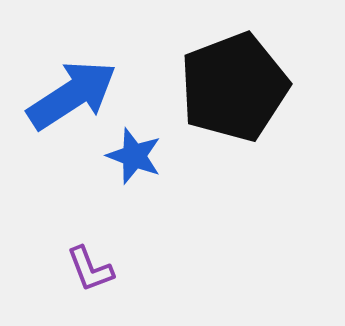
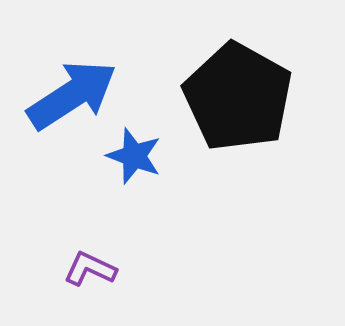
black pentagon: moved 4 px right, 10 px down; rotated 22 degrees counterclockwise
purple L-shape: rotated 136 degrees clockwise
